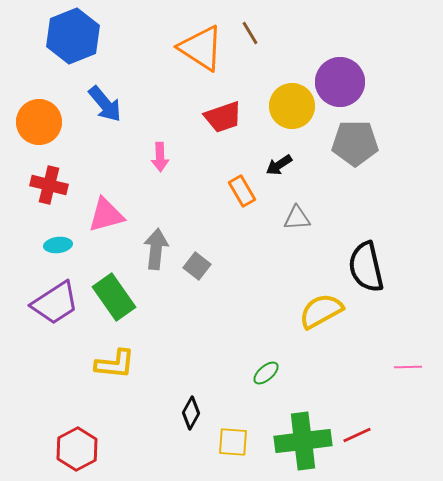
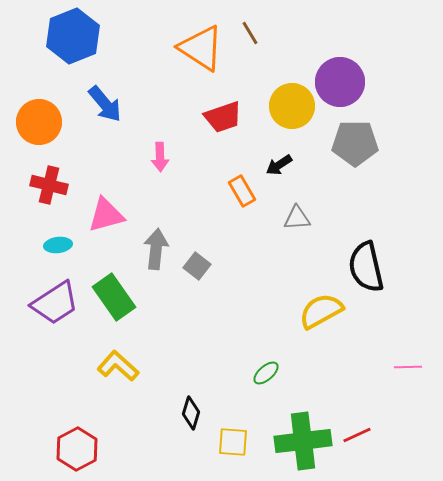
yellow L-shape: moved 3 px right, 2 px down; rotated 144 degrees counterclockwise
black diamond: rotated 12 degrees counterclockwise
